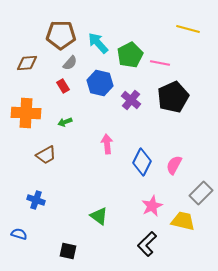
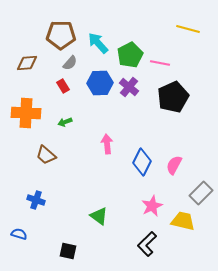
blue hexagon: rotated 15 degrees counterclockwise
purple cross: moved 2 px left, 13 px up
brown trapezoid: rotated 70 degrees clockwise
